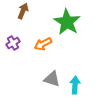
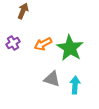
green star: moved 3 px right, 26 px down
